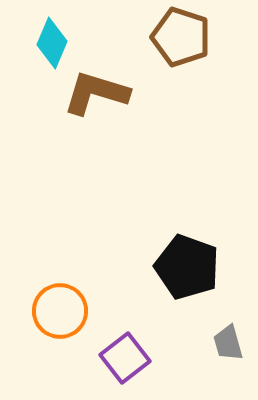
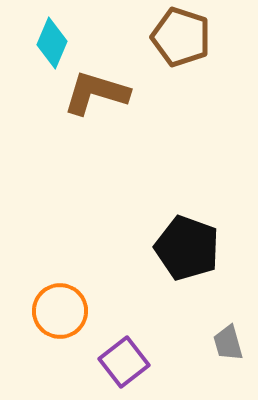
black pentagon: moved 19 px up
purple square: moved 1 px left, 4 px down
